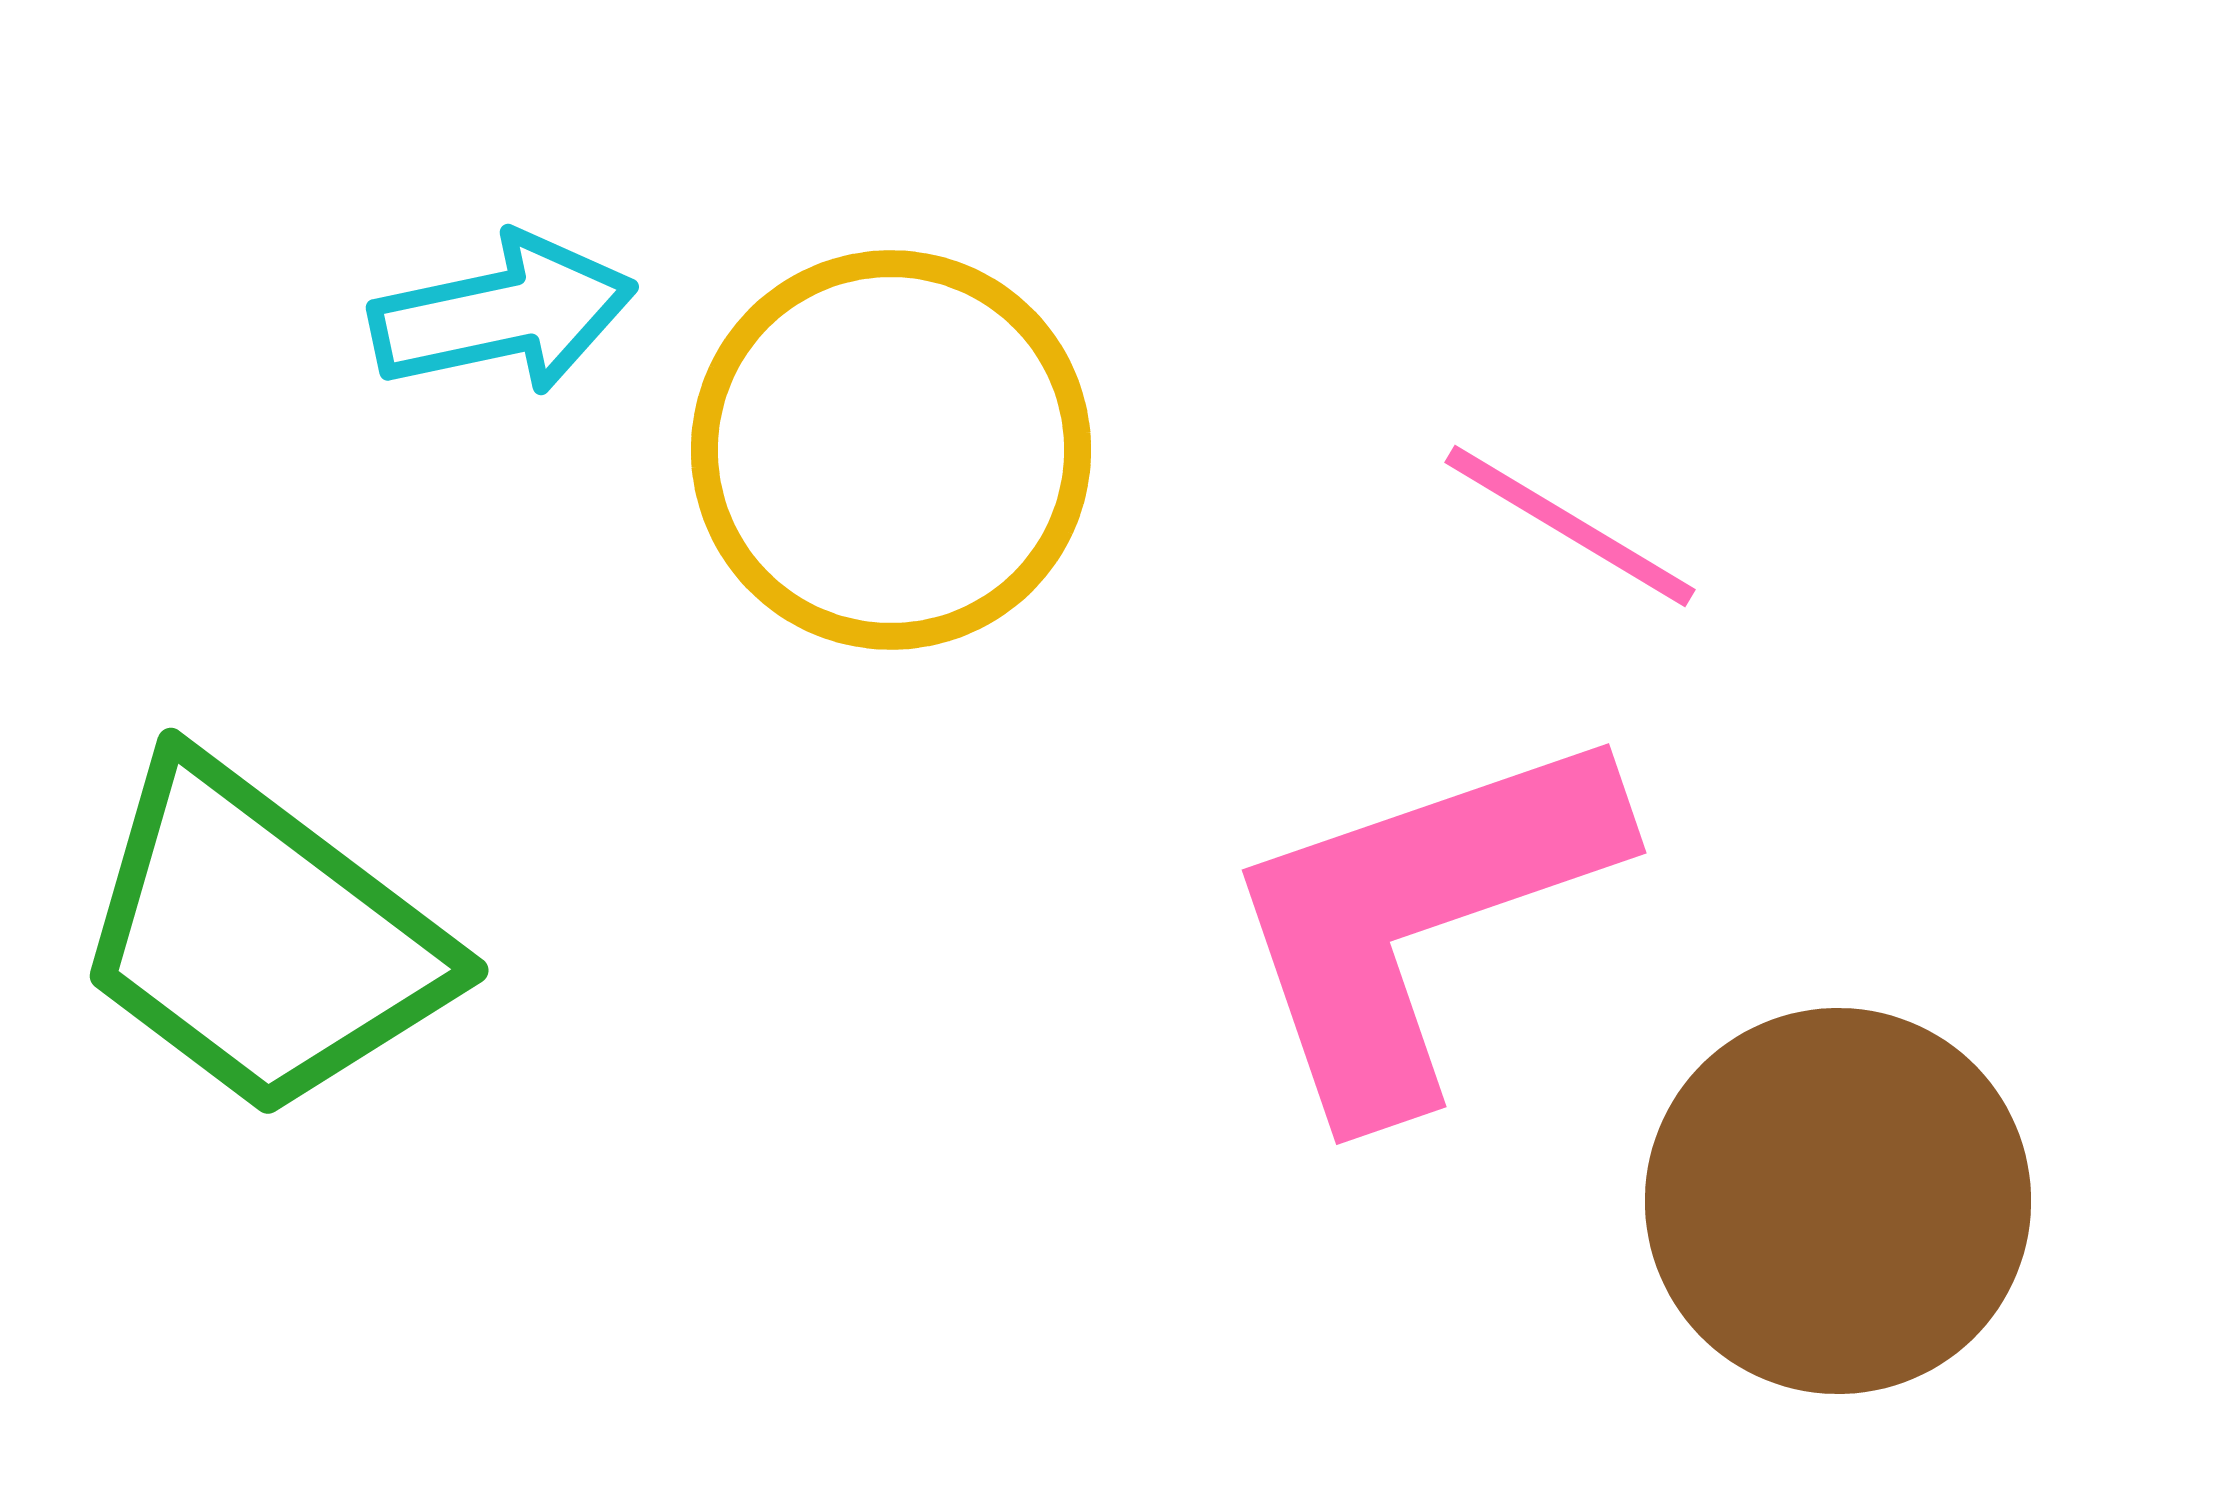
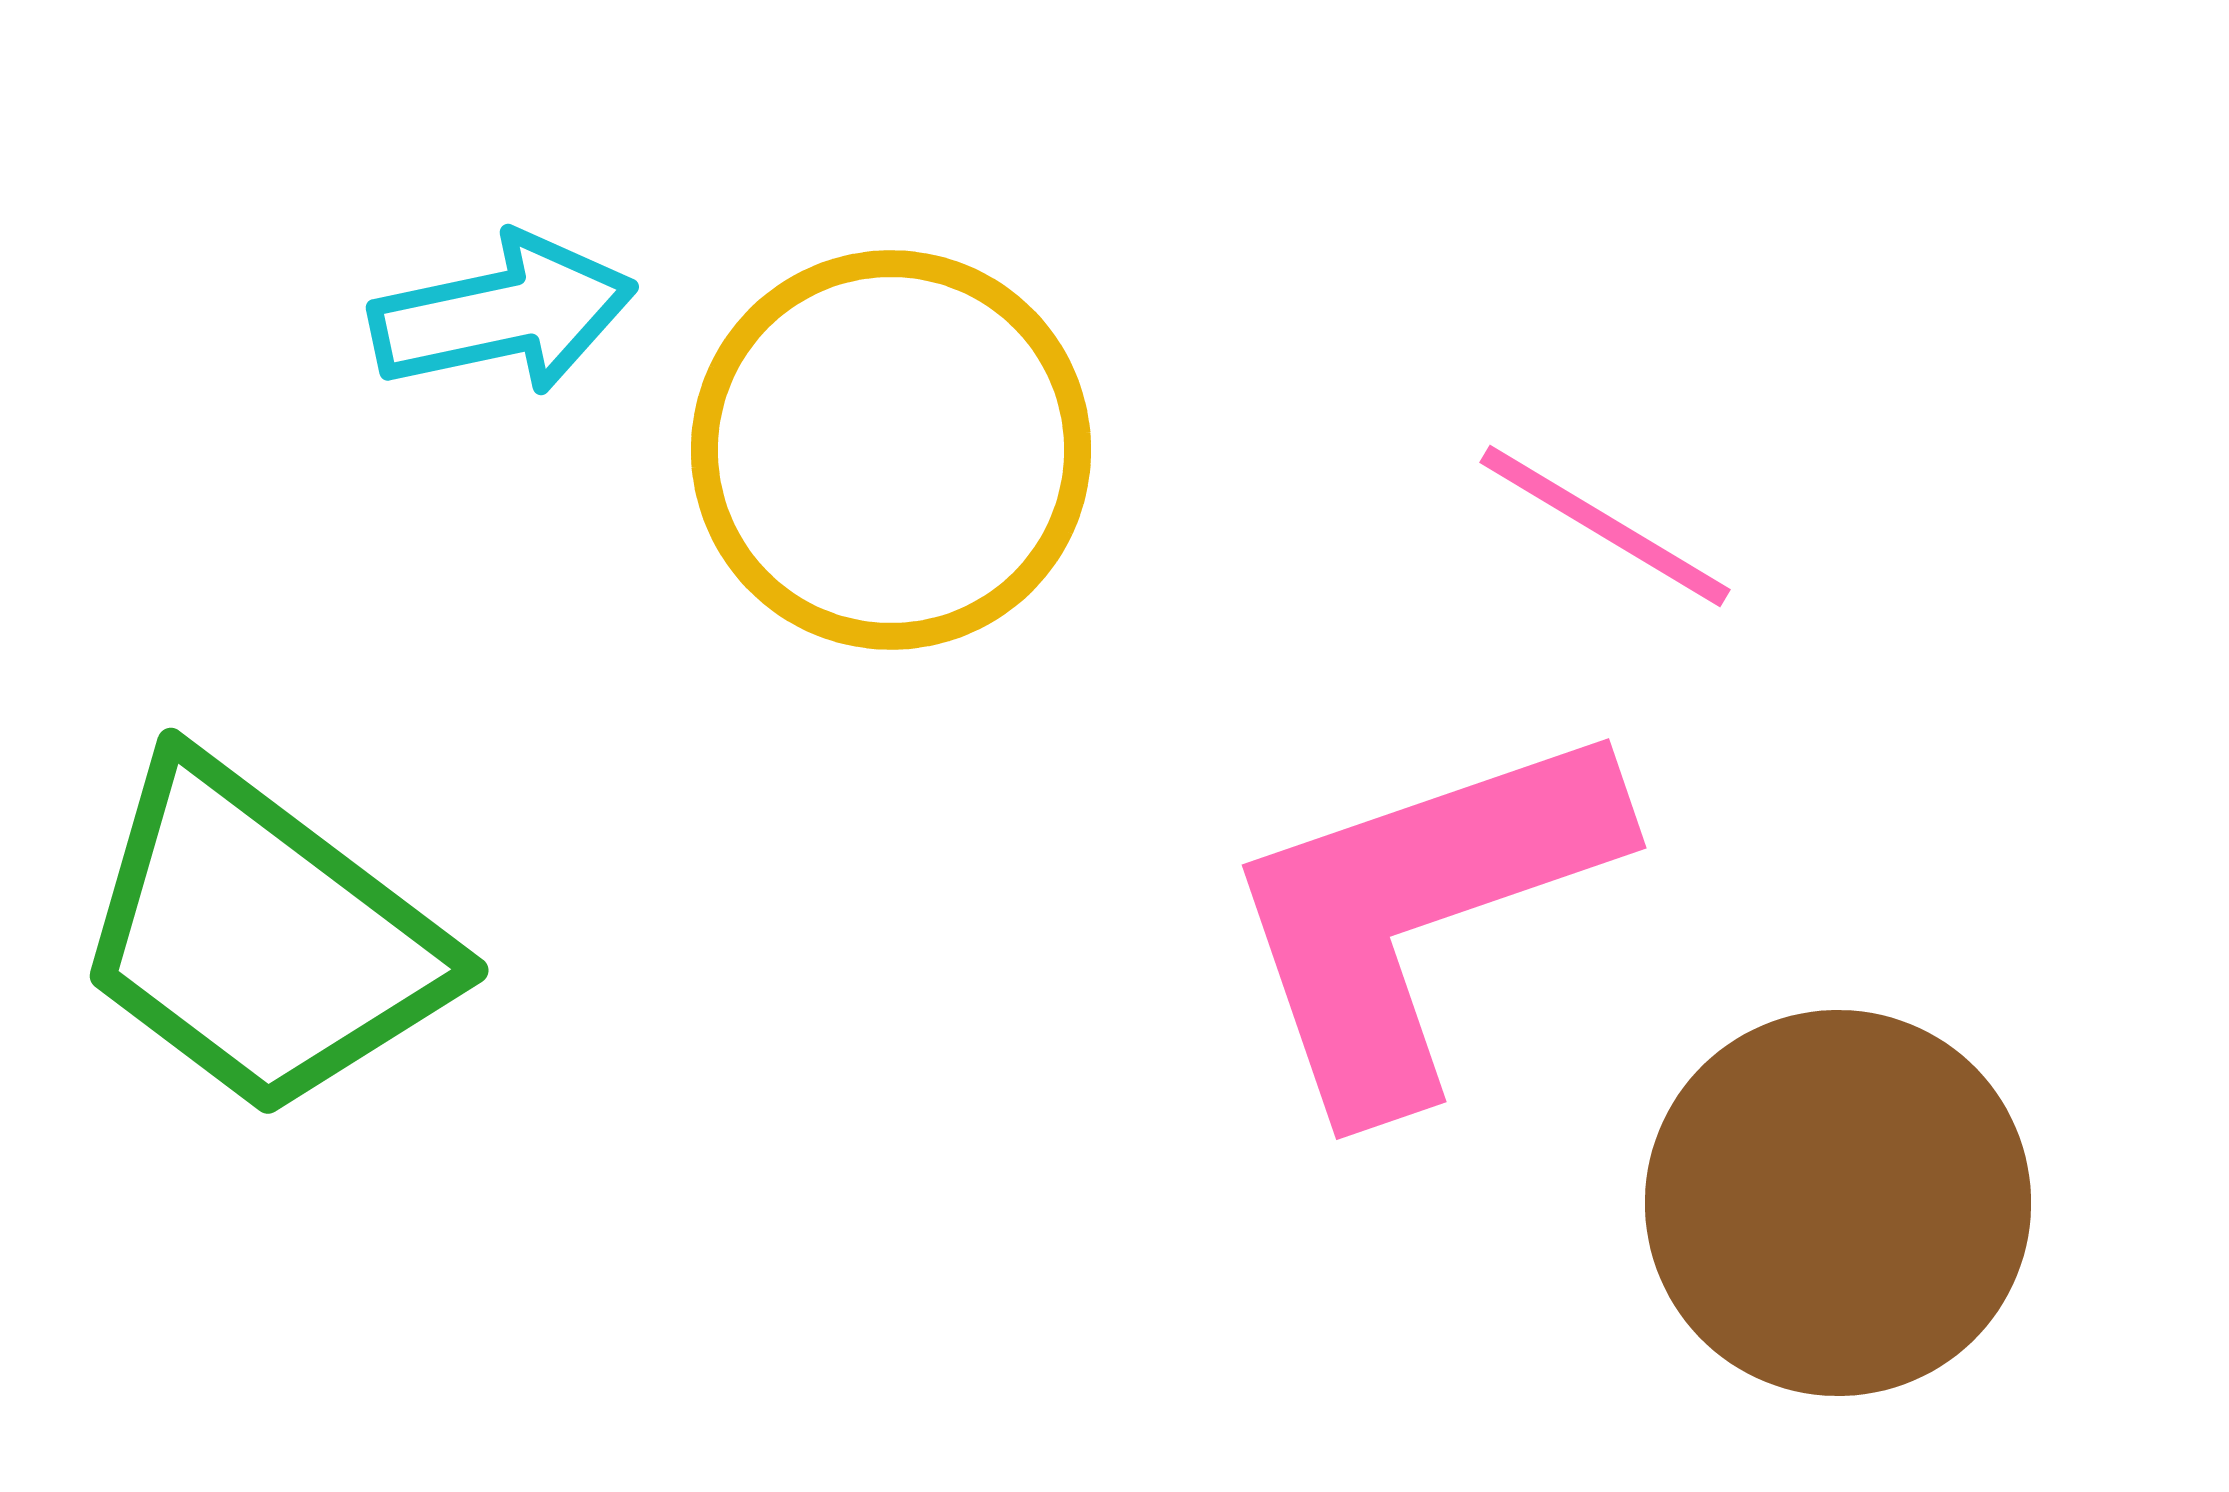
pink line: moved 35 px right
pink L-shape: moved 5 px up
brown circle: moved 2 px down
